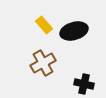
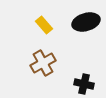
black ellipse: moved 12 px right, 9 px up
